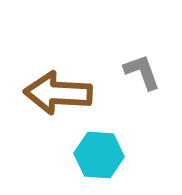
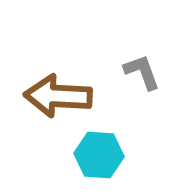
brown arrow: moved 3 px down
